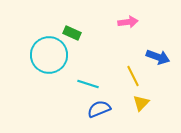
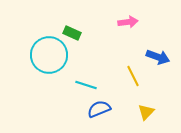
cyan line: moved 2 px left, 1 px down
yellow triangle: moved 5 px right, 9 px down
